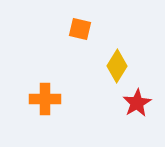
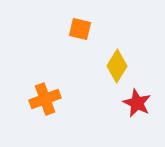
orange cross: rotated 20 degrees counterclockwise
red star: rotated 16 degrees counterclockwise
